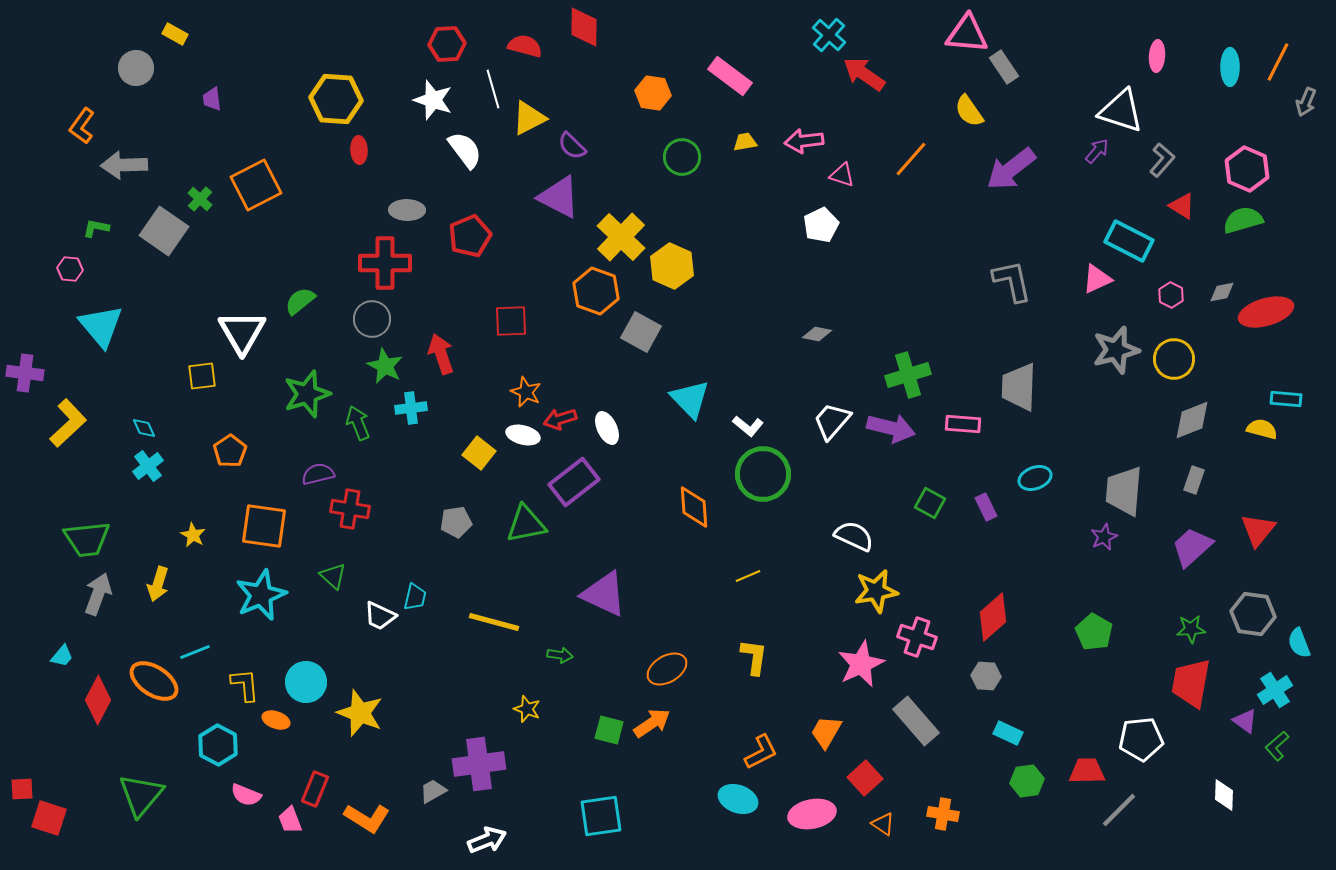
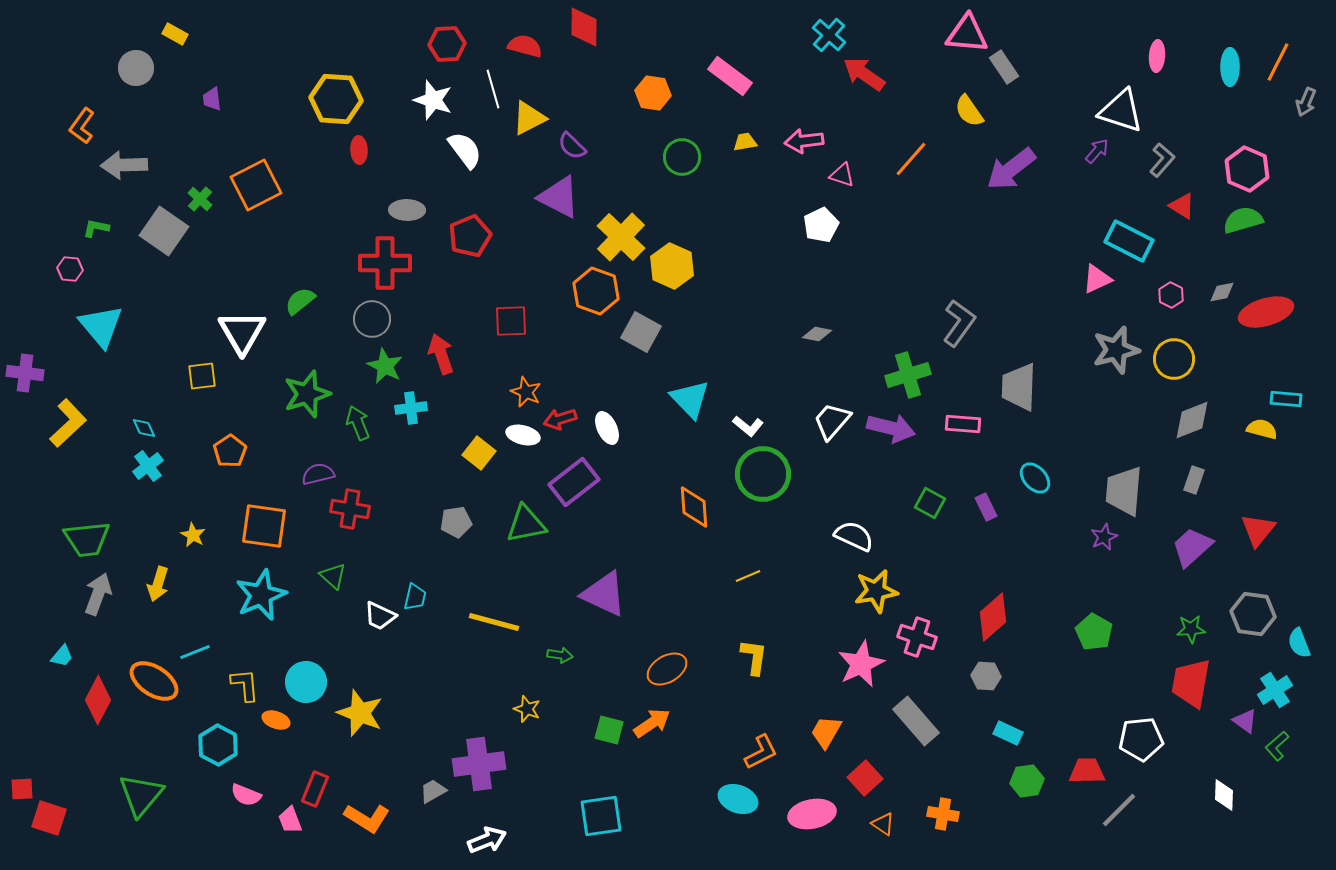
gray L-shape at (1012, 281): moved 53 px left, 42 px down; rotated 48 degrees clockwise
cyan ellipse at (1035, 478): rotated 68 degrees clockwise
